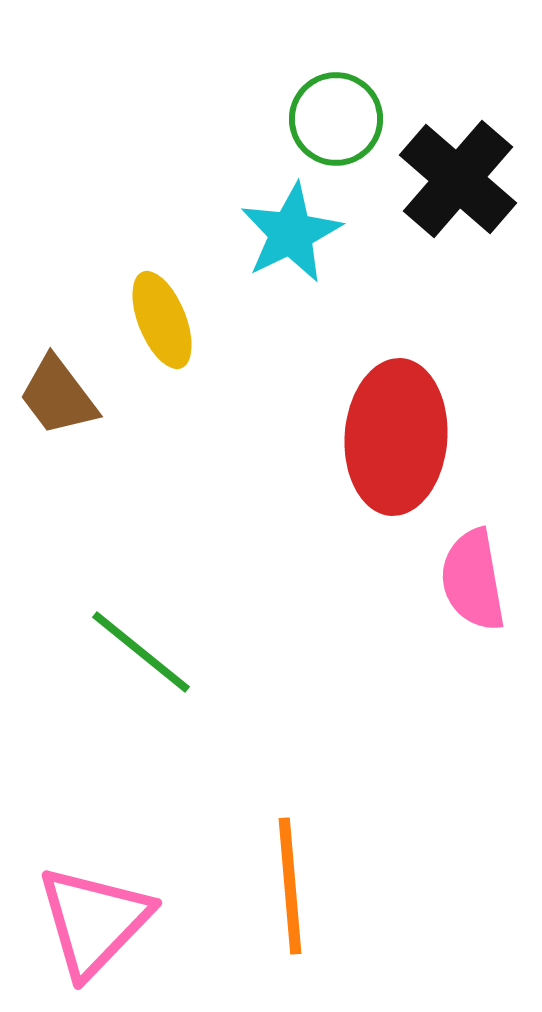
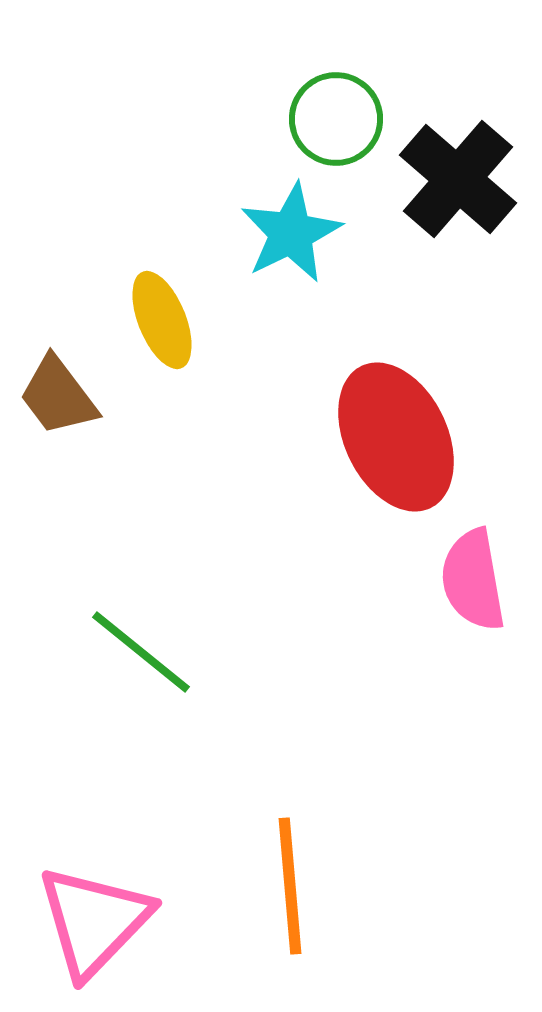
red ellipse: rotated 30 degrees counterclockwise
